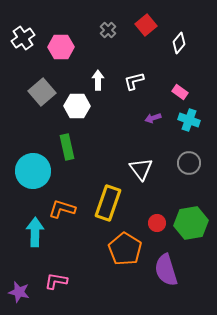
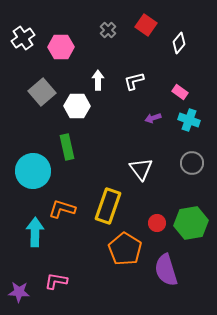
red square: rotated 15 degrees counterclockwise
gray circle: moved 3 px right
yellow rectangle: moved 3 px down
purple star: rotated 10 degrees counterclockwise
